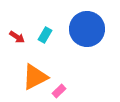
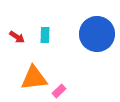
blue circle: moved 10 px right, 5 px down
cyan rectangle: rotated 28 degrees counterclockwise
orange triangle: moved 1 px left, 1 px down; rotated 20 degrees clockwise
